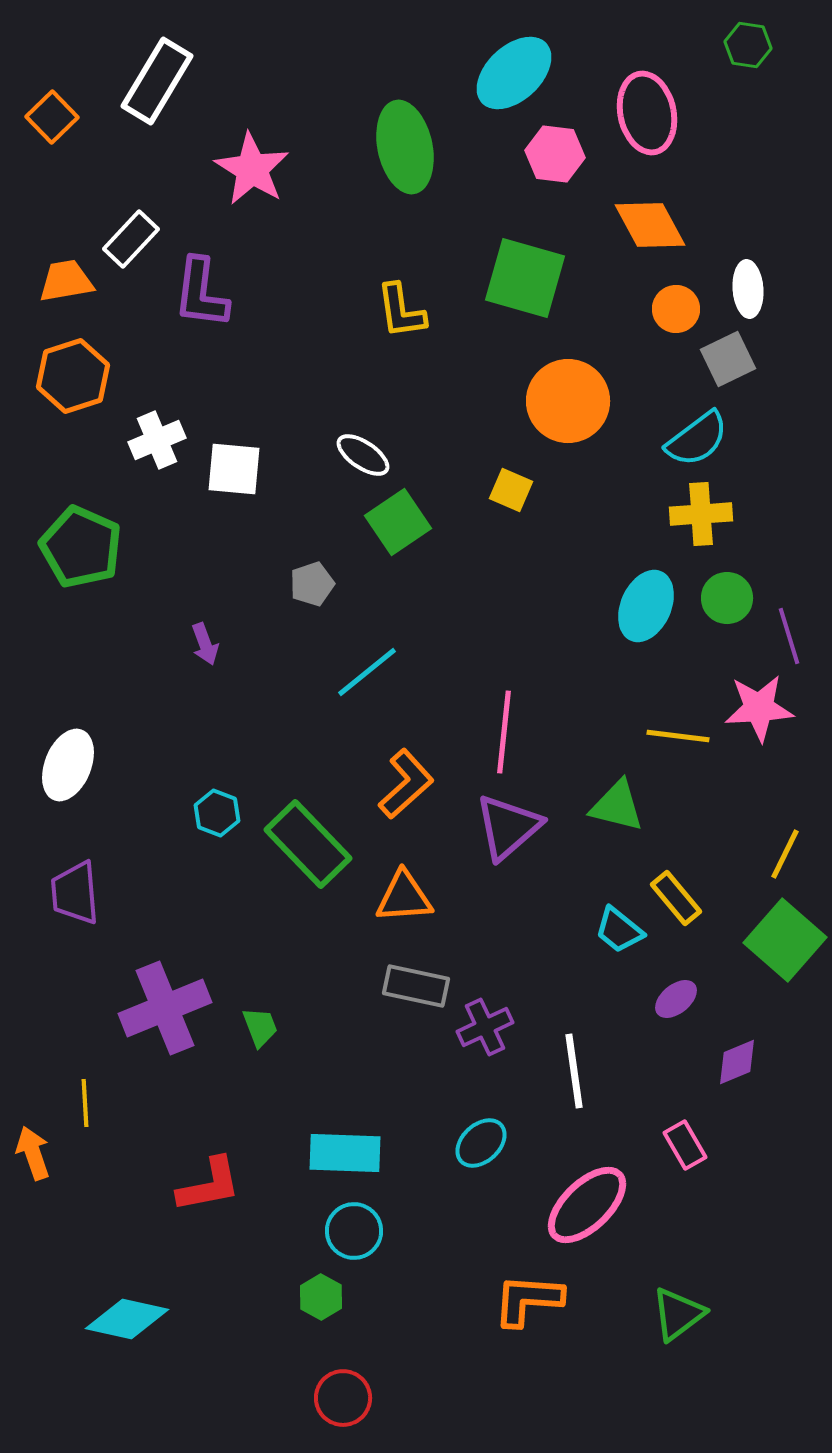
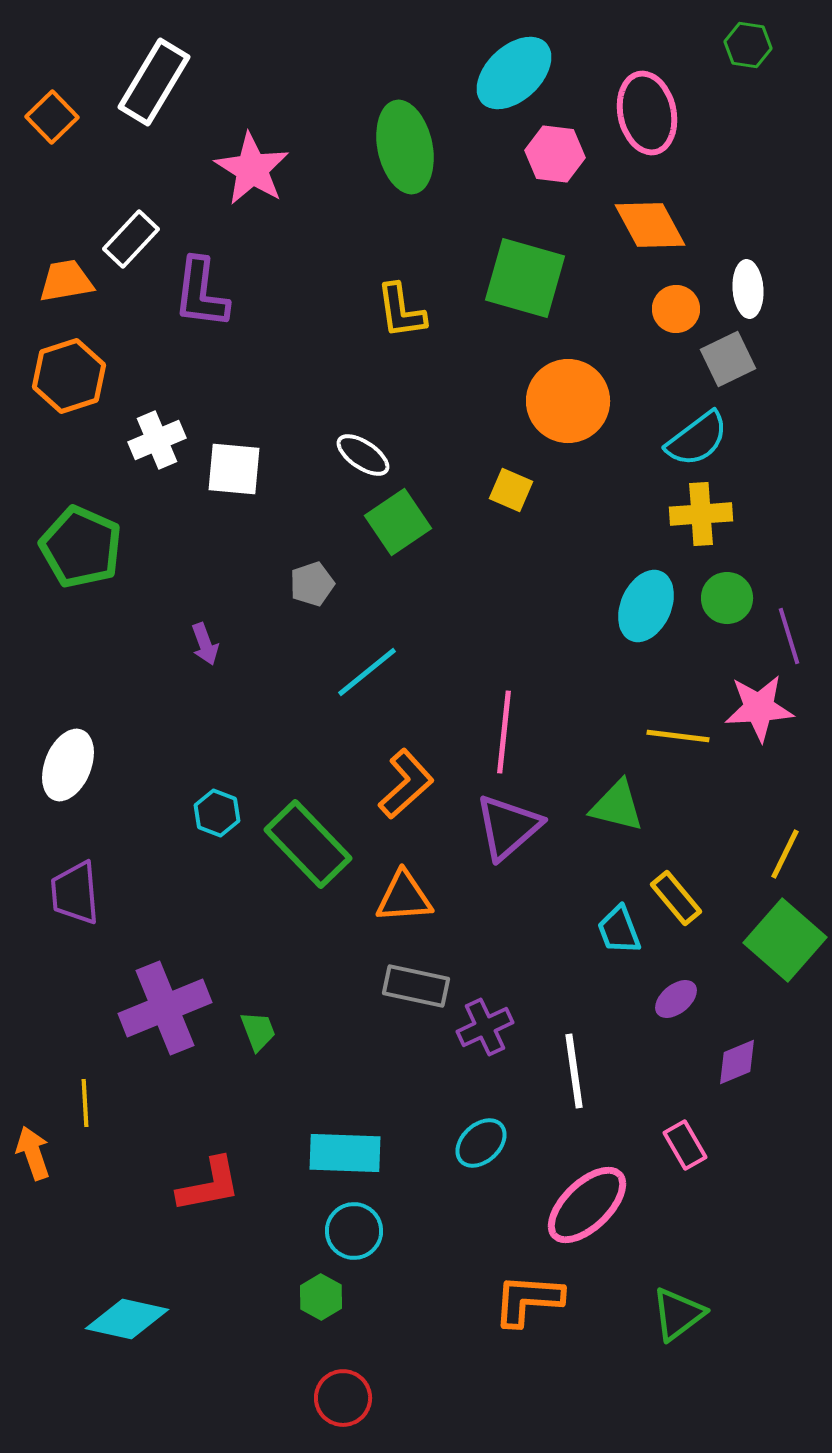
white rectangle at (157, 81): moved 3 px left, 1 px down
orange hexagon at (73, 376): moved 4 px left
cyan trapezoid at (619, 930): rotated 30 degrees clockwise
green trapezoid at (260, 1027): moved 2 px left, 4 px down
